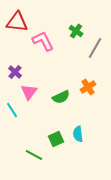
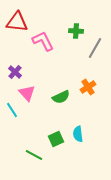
green cross: rotated 32 degrees counterclockwise
pink triangle: moved 2 px left, 1 px down; rotated 18 degrees counterclockwise
